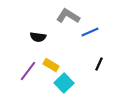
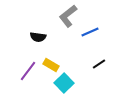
gray L-shape: rotated 70 degrees counterclockwise
black line: rotated 32 degrees clockwise
